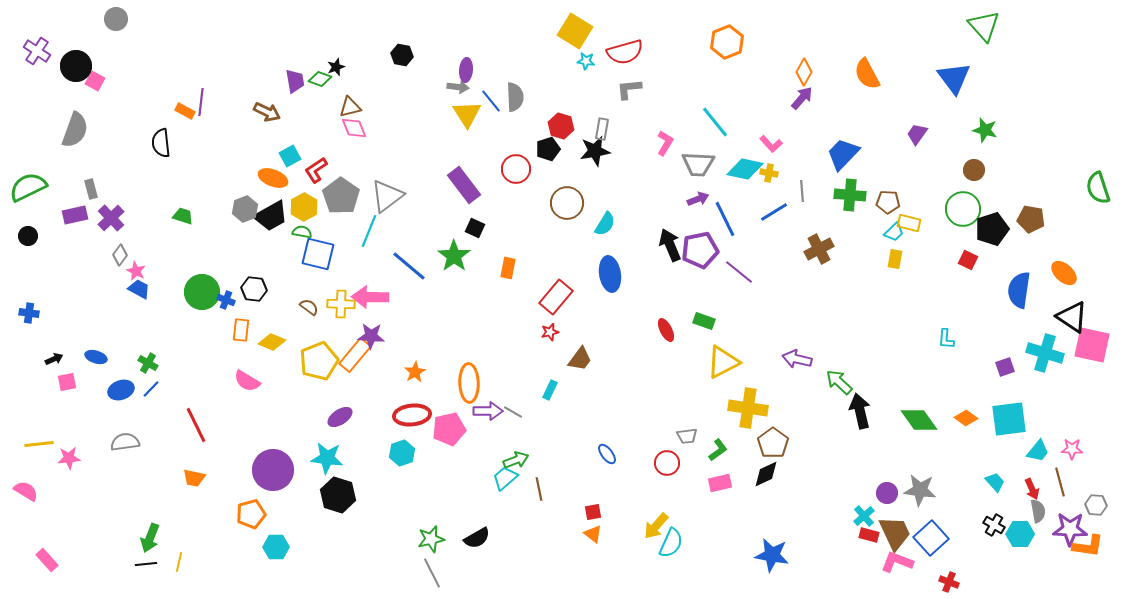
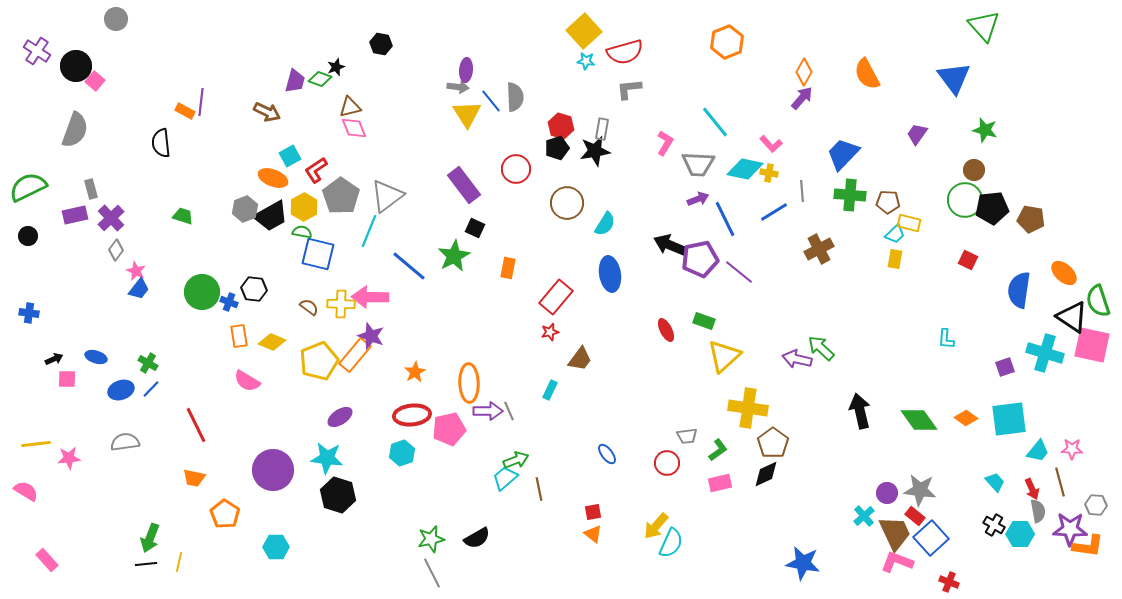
yellow square at (575, 31): moved 9 px right; rotated 16 degrees clockwise
black hexagon at (402, 55): moved 21 px left, 11 px up
pink square at (95, 81): rotated 12 degrees clockwise
purple trapezoid at (295, 81): rotated 25 degrees clockwise
black pentagon at (548, 149): moved 9 px right, 1 px up
green semicircle at (1098, 188): moved 113 px down
green circle at (963, 209): moved 2 px right, 9 px up
black pentagon at (992, 229): moved 21 px up; rotated 12 degrees clockwise
cyan trapezoid at (894, 232): moved 1 px right, 2 px down
black arrow at (670, 245): rotated 44 degrees counterclockwise
purple pentagon at (700, 250): moved 9 px down
gray diamond at (120, 255): moved 4 px left, 5 px up
green star at (454, 256): rotated 8 degrees clockwise
blue trapezoid at (139, 289): rotated 100 degrees clockwise
blue cross at (226, 300): moved 3 px right, 2 px down
orange rectangle at (241, 330): moved 2 px left, 6 px down; rotated 15 degrees counterclockwise
purple star at (371, 336): rotated 16 degrees clockwise
yellow triangle at (723, 362): moved 1 px right, 6 px up; rotated 15 degrees counterclockwise
pink square at (67, 382): moved 3 px up; rotated 12 degrees clockwise
green arrow at (839, 382): moved 18 px left, 34 px up
gray line at (513, 412): moved 4 px left, 1 px up; rotated 36 degrees clockwise
yellow line at (39, 444): moved 3 px left
orange pentagon at (251, 514): moved 26 px left; rotated 24 degrees counterclockwise
red rectangle at (869, 535): moved 46 px right, 19 px up; rotated 24 degrees clockwise
blue star at (772, 555): moved 31 px right, 8 px down
